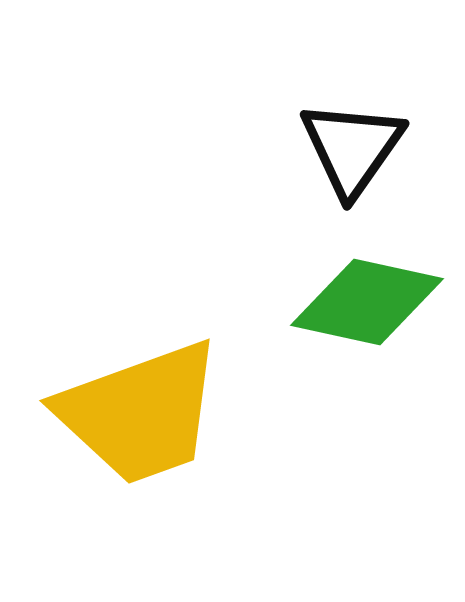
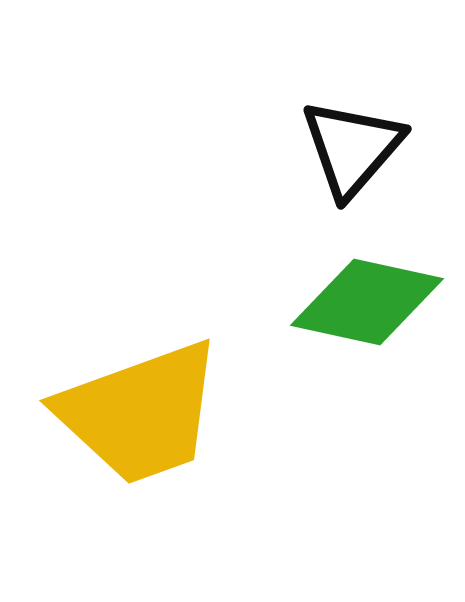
black triangle: rotated 6 degrees clockwise
